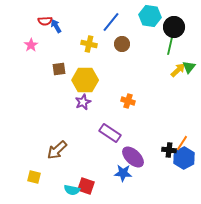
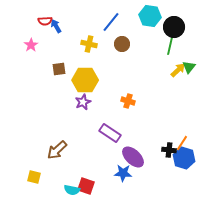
blue hexagon: rotated 15 degrees counterclockwise
